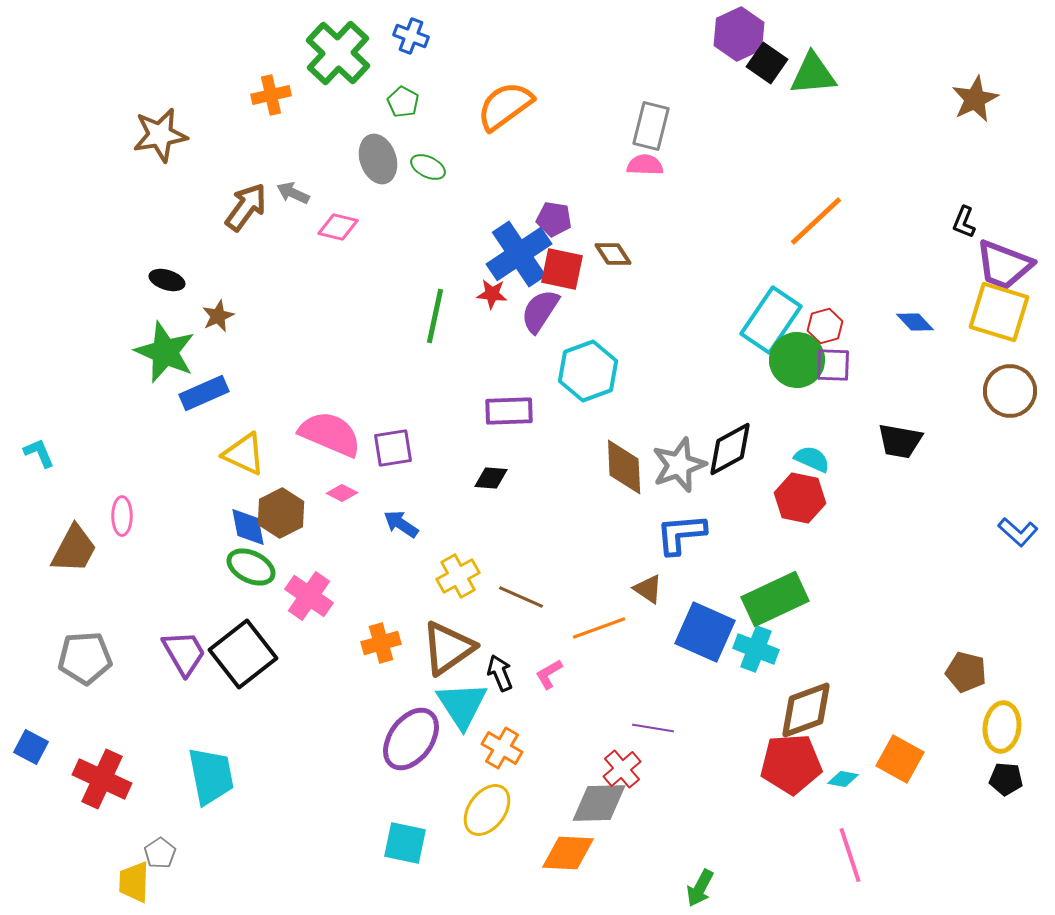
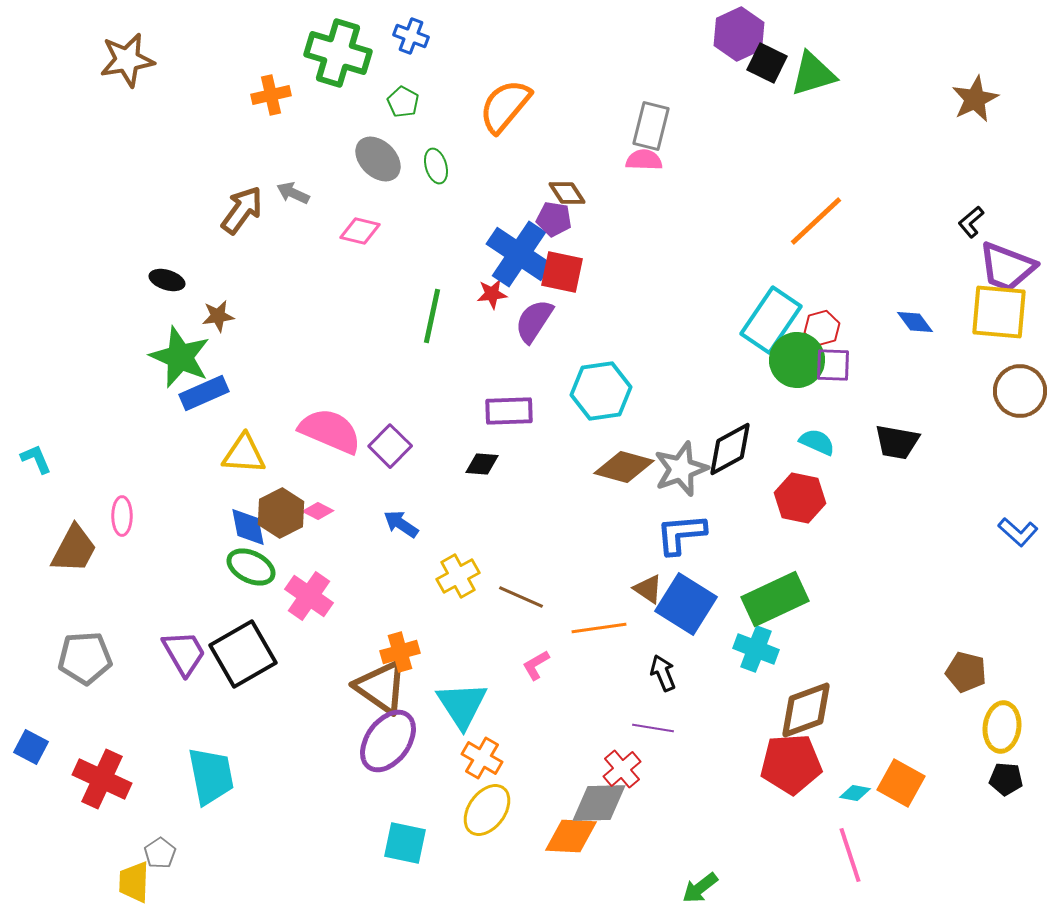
green cross at (338, 53): rotated 26 degrees counterclockwise
black square at (767, 63): rotated 9 degrees counterclockwise
green triangle at (813, 74): rotated 12 degrees counterclockwise
orange semicircle at (505, 106): rotated 14 degrees counterclockwise
brown star at (160, 135): moved 33 px left, 75 px up
gray ellipse at (378, 159): rotated 27 degrees counterclockwise
pink semicircle at (645, 165): moved 1 px left, 5 px up
green ellipse at (428, 167): moved 8 px right, 1 px up; rotated 48 degrees clockwise
brown arrow at (246, 207): moved 4 px left, 3 px down
black L-shape at (964, 222): moved 7 px right; rotated 28 degrees clockwise
pink diamond at (338, 227): moved 22 px right, 4 px down
blue cross at (519, 254): rotated 22 degrees counterclockwise
brown diamond at (613, 254): moved 46 px left, 61 px up
purple trapezoid at (1004, 265): moved 3 px right, 2 px down
red square at (562, 269): moved 3 px down
red star at (492, 294): rotated 12 degrees counterclockwise
purple semicircle at (540, 311): moved 6 px left, 10 px down
yellow square at (999, 312): rotated 12 degrees counterclockwise
brown star at (218, 316): rotated 16 degrees clockwise
green line at (435, 316): moved 3 px left
blue diamond at (915, 322): rotated 6 degrees clockwise
red hexagon at (825, 326): moved 3 px left, 2 px down
green star at (165, 352): moved 15 px right, 5 px down
cyan hexagon at (588, 371): moved 13 px right, 20 px down; rotated 12 degrees clockwise
brown circle at (1010, 391): moved 10 px right
pink semicircle at (330, 434): moved 3 px up
black trapezoid at (900, 441): moved 3 px left, 1 px down
purple square at (393, 448): moved 3 px left, 2 px up; rotated 36 degrees counterclockwise
cyan L-shape at (39, 453): moved 3 px left, 6 px down
yellow triangle at (244, 454): rotated 21 degrees counterclockwise
cyan semicircle at (812, 459): moved 5 px right, 17 px up
gray star at (679, 465): moved 2 px right, 4 px down
brown diamond at (624, 467): rotated 72 degrees counterclockwise
black diamond at (491, 478): moved 9 px left, 14 px up
pink diamond at (342, 493): moved 24 px left, 18 px down
orange line at (599, 628): rotated 12 degrees clockwise
blue square at (705, 632): moved 19 px left, 28 px up; rotated 8 degrees clockwise
orange cross at (381, 643): moved 19 px right, 9 px down
brown triangle at (448, 648): moved 67 px left, 39 px down; rotated 50 degrees counterclockwise
black square at (243, 654): rotated 8 degrees clockwise
black arrow at (500, 673): moved 163 px right
pink L-shape at (549, 674): moved 13 px left, 9 px up
purple ellipse at (411, 739): moved 23 px left, 2 px down
orange cross at (502, 748): moved 20 px left, 10 px down
orange square at (900, 759): moved 1 px right, 24 px down
cyan diamond at (843, 779): moved 12 px right, 14 px down
orange diamond at (568, 853): moved 3 px right, 17 px up
green arrow at (700, 888): rotated 24 degrees clockwise
